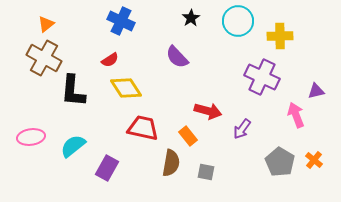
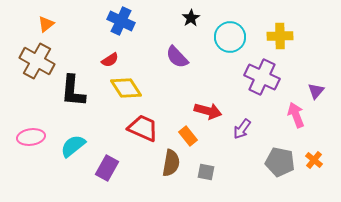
cyan circle: moved 8 px left, 16 px down
brown cross: moved 7 px left, 3 px down
purple triangle: rotated 36 degrees counterclockwise
red trapezoid: rotated 12 degrees clockwise
gray pentagon: rotated 20 degrees counterclockwise
